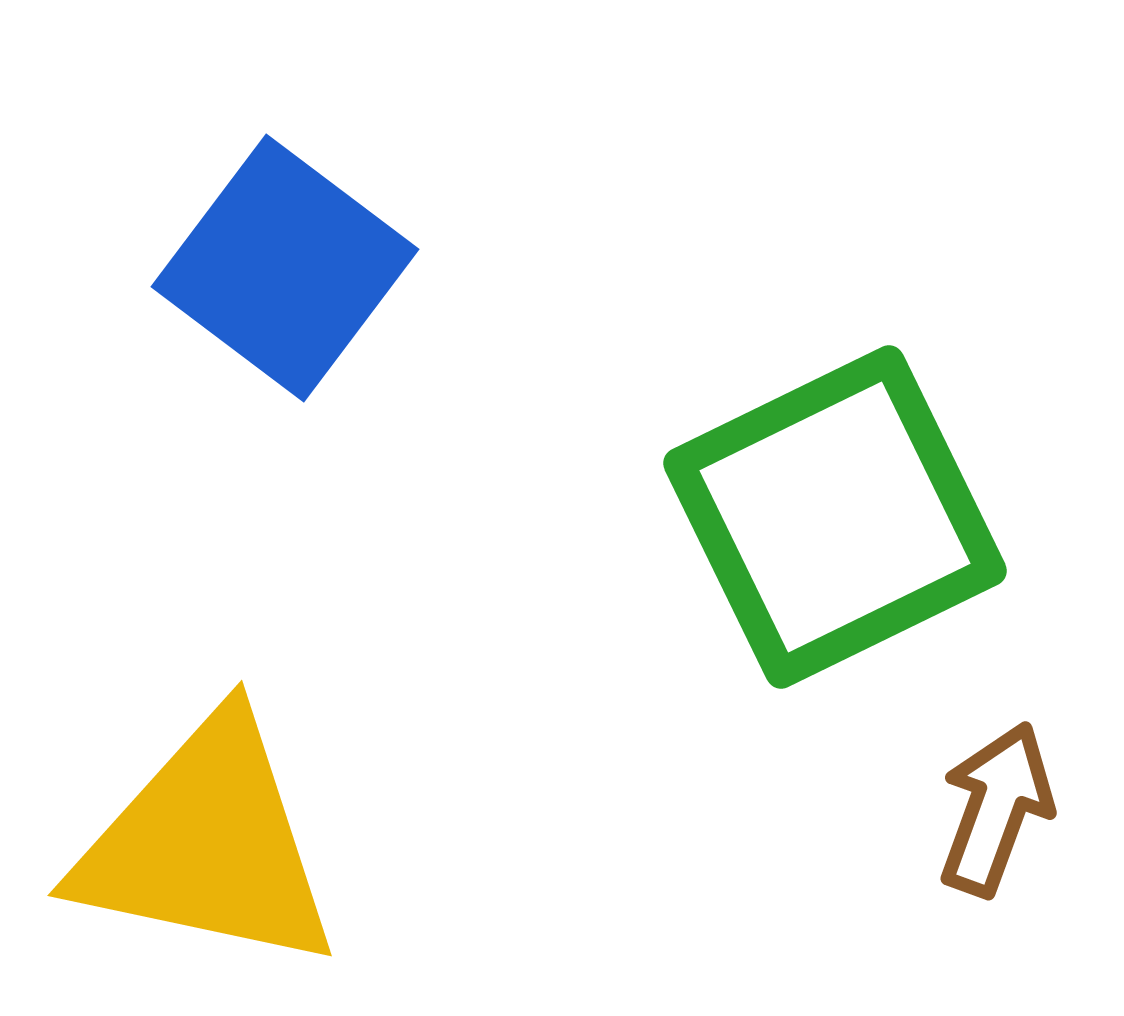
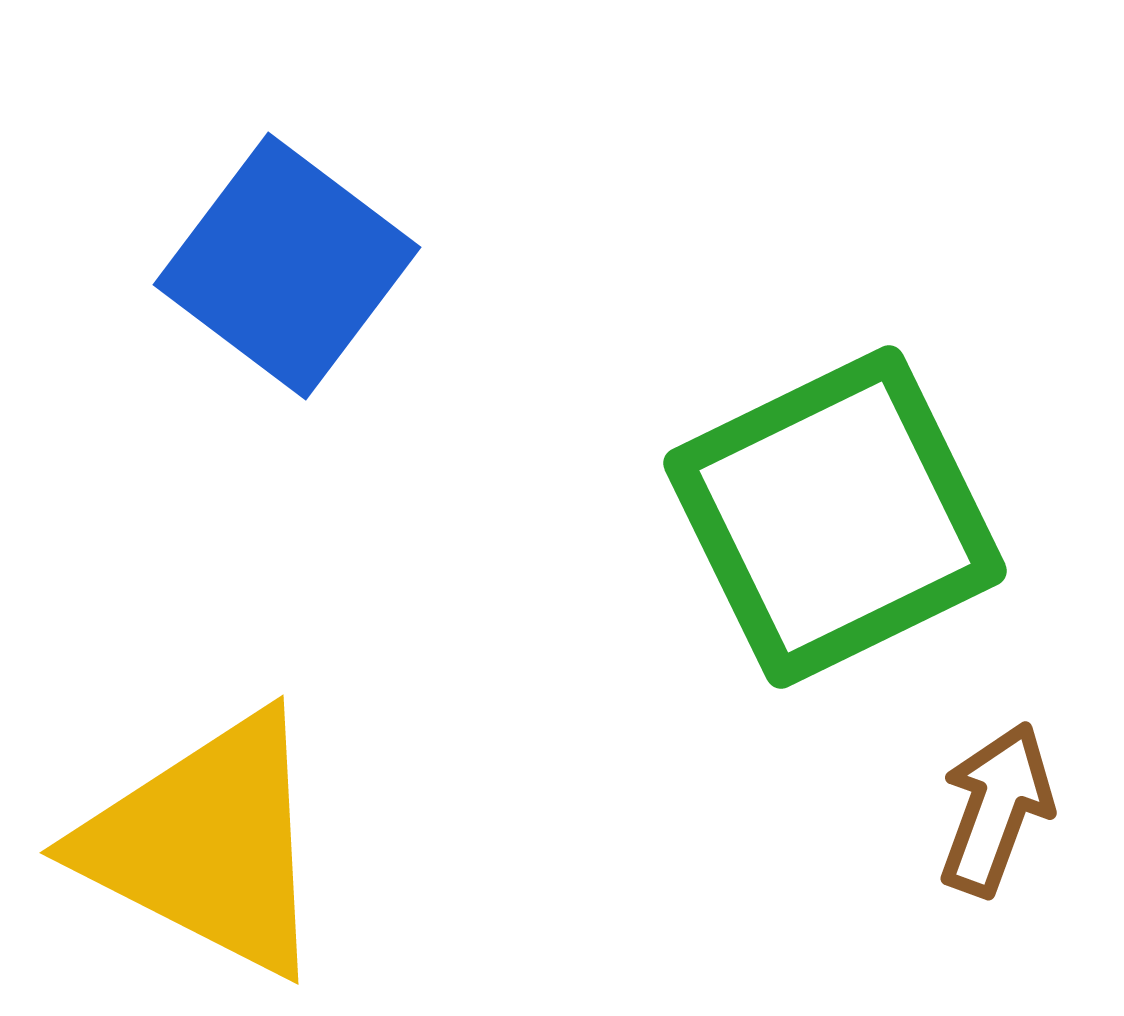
blue square: moved 2 px right, 2 px up
yellow triangle: rotated 15 degrees clockwise
